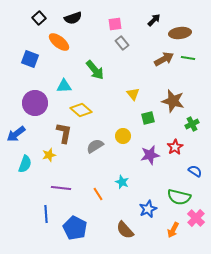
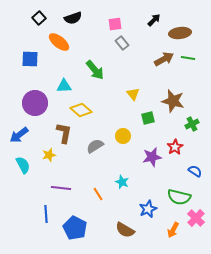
blue square: rotated 18 degrees counterclockwise
blue arrow: moved 3 px right, 1 px down
purple star: moved 2 px right, 2 px down
cyan semicircle: moved 2 px left, 1 px down; rotated 48 degrees counterclockwise
brown semicircle: rotated 18 degrees counterclockwise
